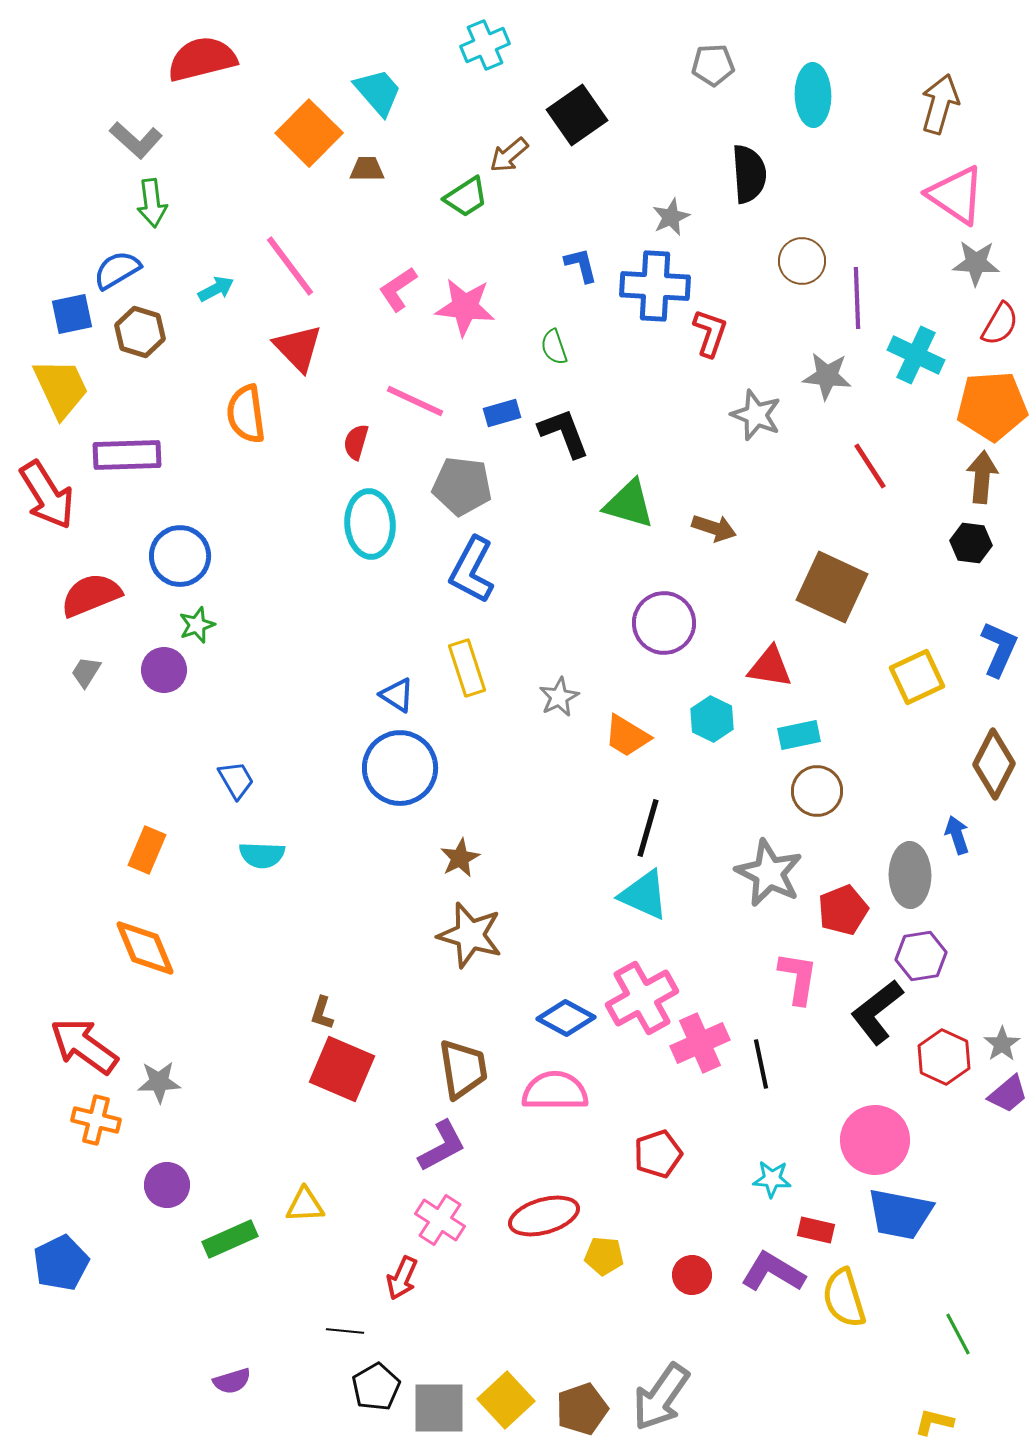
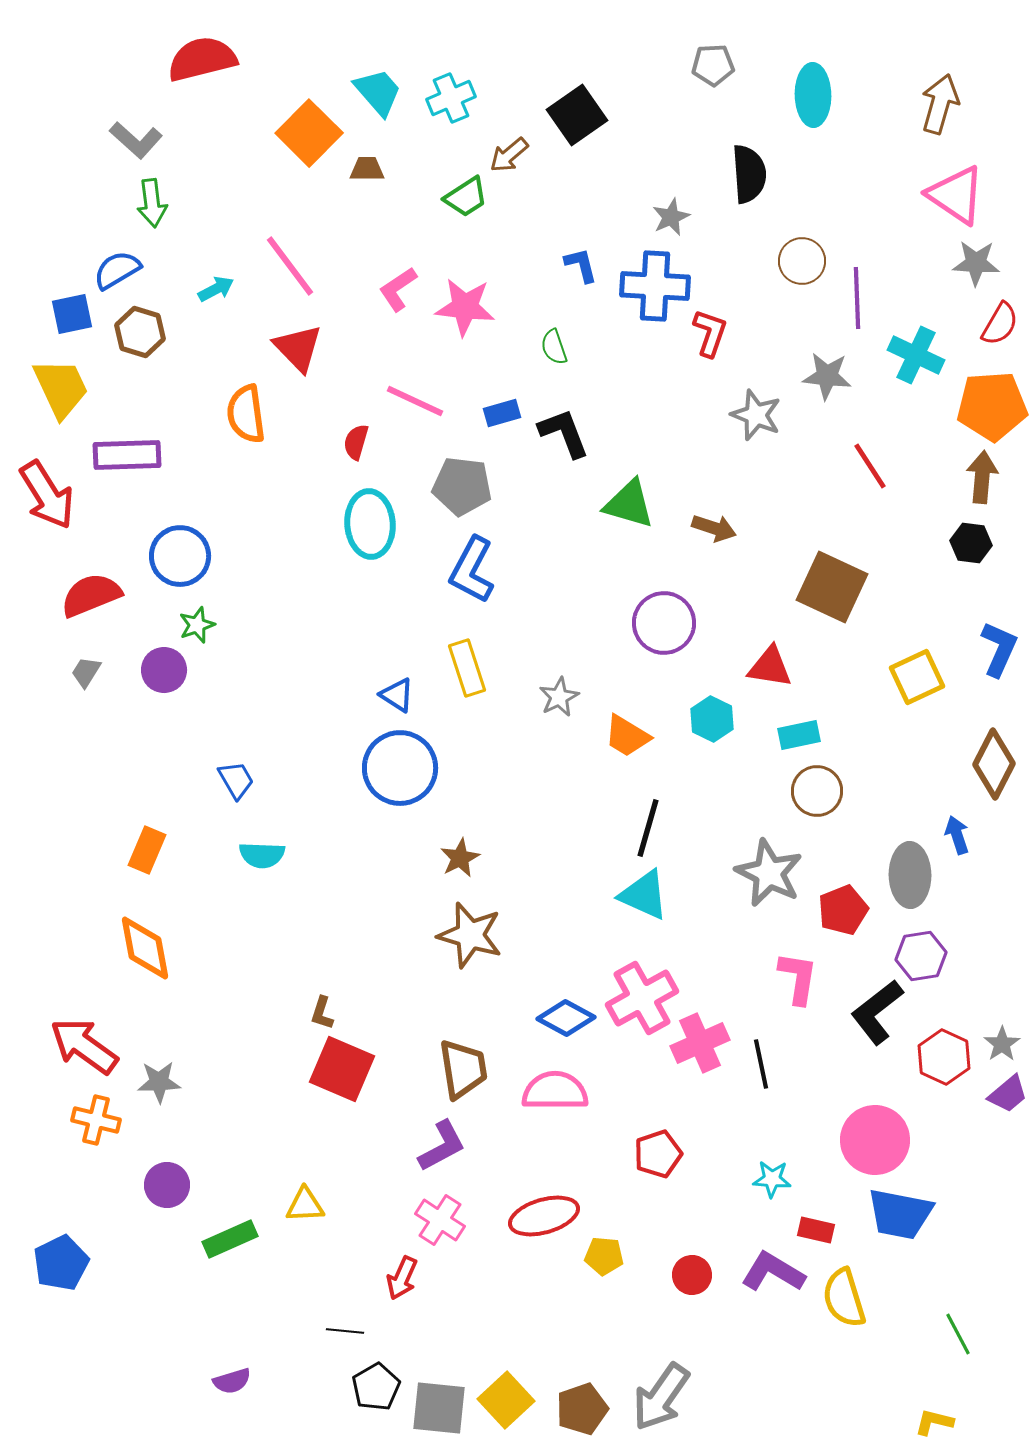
cyan cross at (485, 45): moved 34 px left, 53 px down
orange diamond at (145, 948): rotated 12 degrees clockwise
gray square at (439, 1408): rotated 6 degrees clockwise
